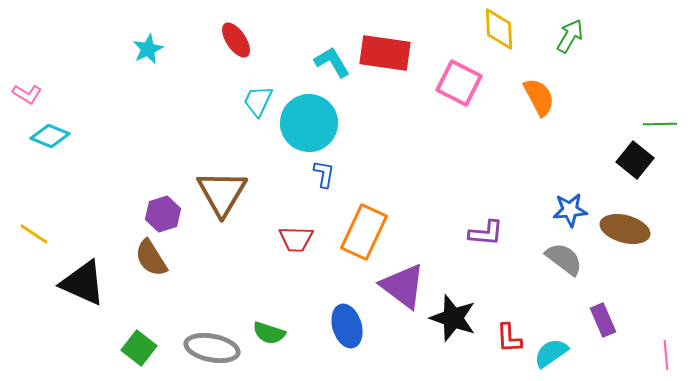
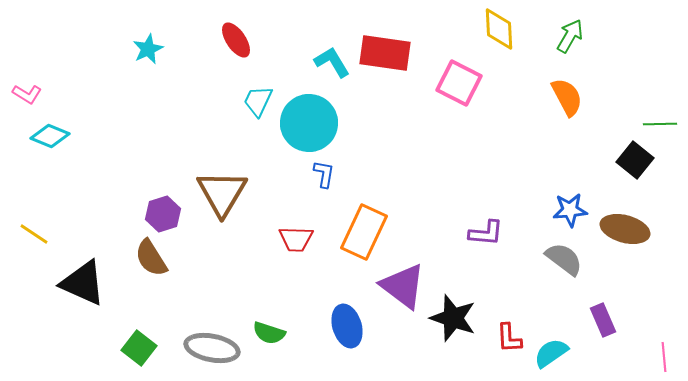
orange semicircle: moved 28 px right
pink line: moved 2 px left, 2 px down
